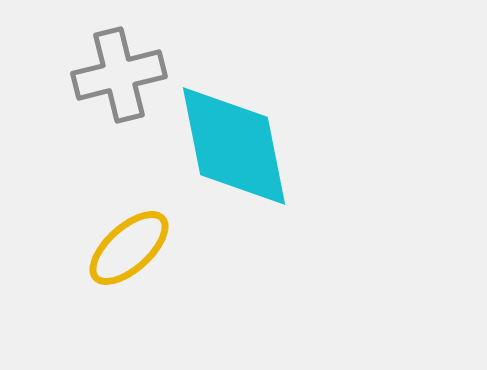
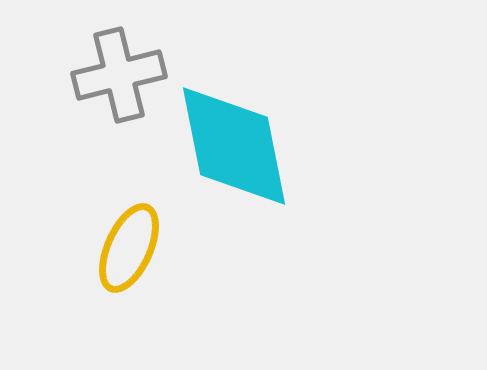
yellow ellipse: rotated 24 degrees counterclockwise
